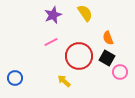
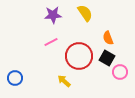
purple star: rotated 18 degrees clockwise
